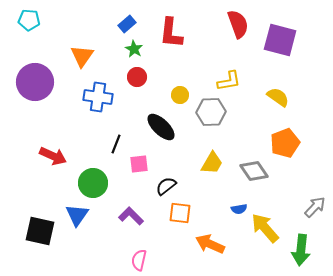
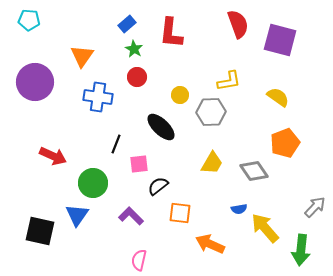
black semicircle: moved 8 px left
